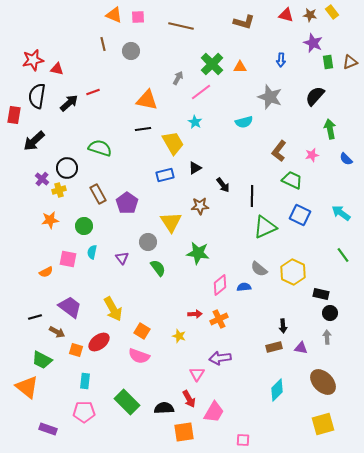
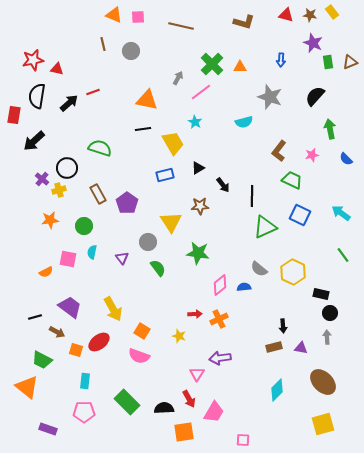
black triangle at (195, 168): moved 3 px right
